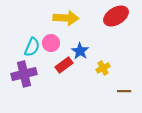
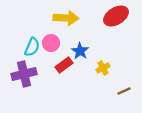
brown line: rotated 24 degrees counterclockwise
